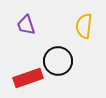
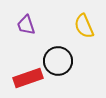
yellow semicircle: rotated 30 degrees counterclockwise
